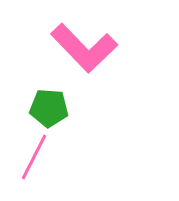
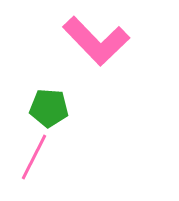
pink L-shape: moved 12 px right, 7 px up
